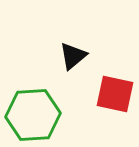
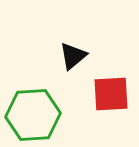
red square: moved 4 px left; rotated 15 degrees counterclockwise
